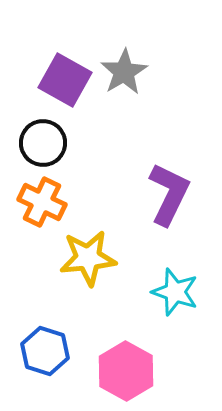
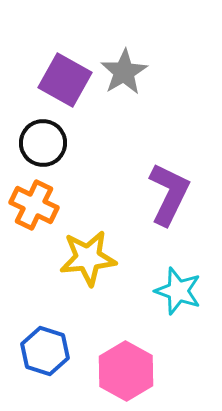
orange cross: moved 8 px left, 3 px down
cyan star: moved 3 px right, 1 px up
